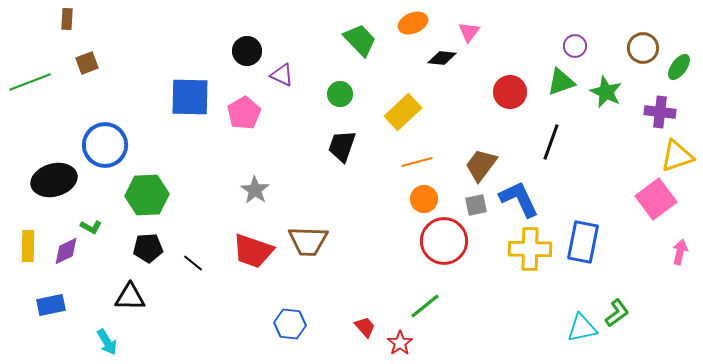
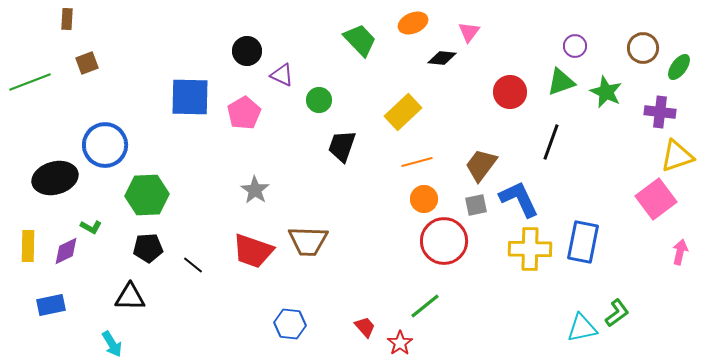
green circle at (340, 94): moved 21 px left, 6 px down
black ellipse at (54, 180): moved 1 px right, 2 px up
black line at (193, 263): moved 2 px down
cyan arrow at (107, 342): moved 5 px right, 2 px down
